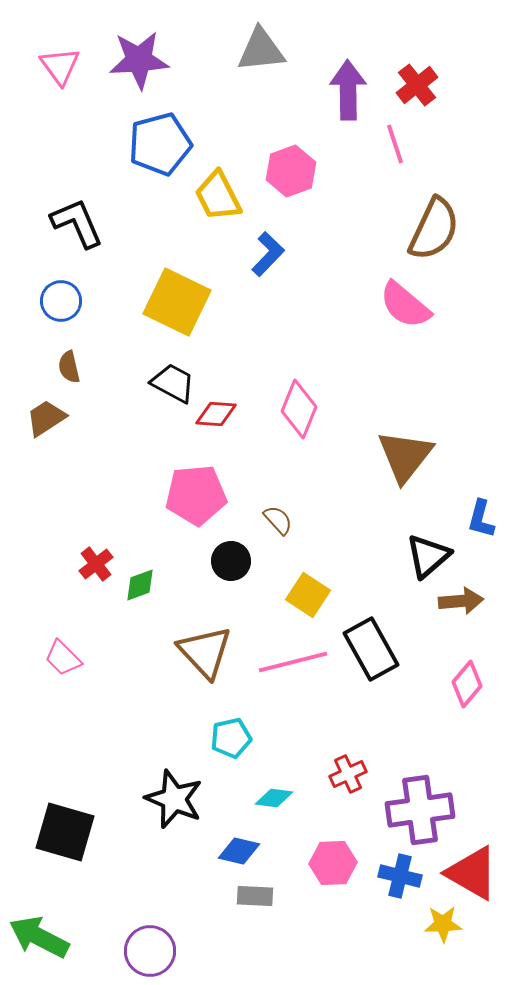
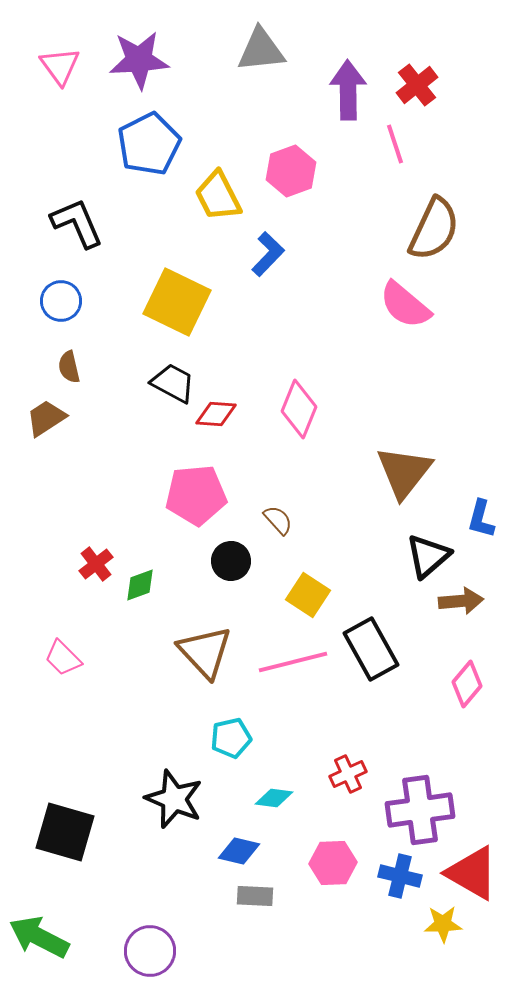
blue pentagon at (160, 144): moved 11 px left; rotated 12 degrees counterclockwise
brown triangle at (405, 456): moved 1 px left, 16 px down
